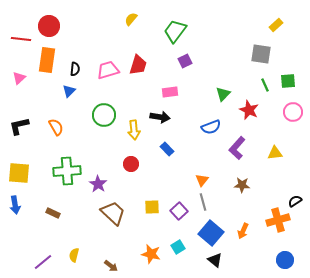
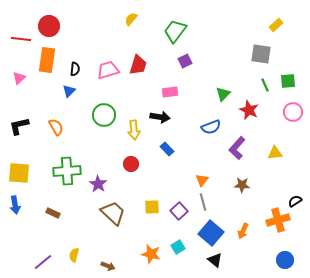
brown arrow at (111, 266): moved 3 px left; rotated 16 degrees counterclockwise
